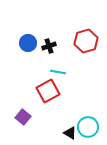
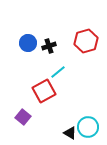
cyan line: rotated 49 degrees counterclockwise
red square: moved 4 px left
